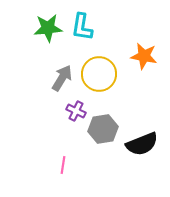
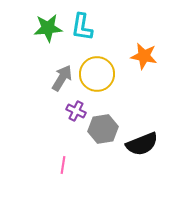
yellow circle: moved 2 px left
